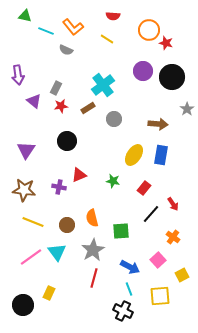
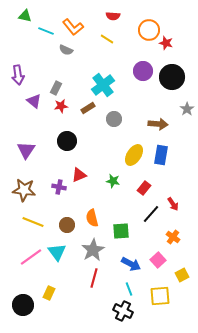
blue arrow at (130, 267): moved 1 px right, 3 px up
